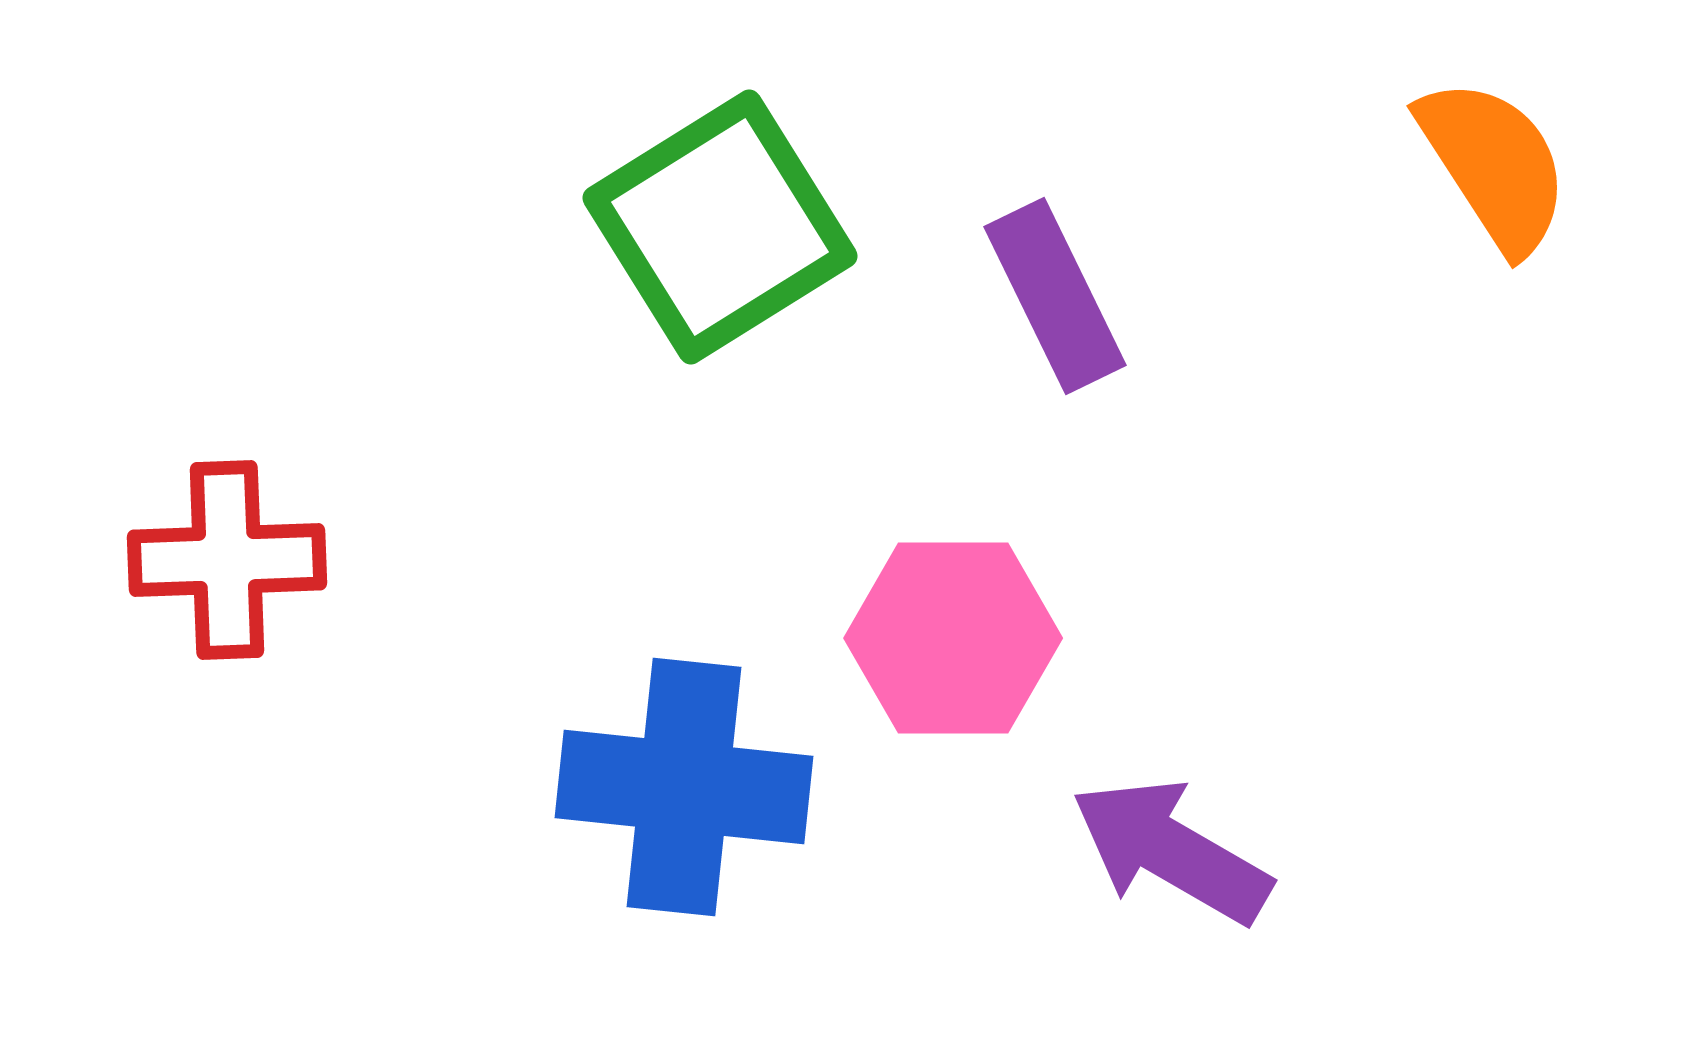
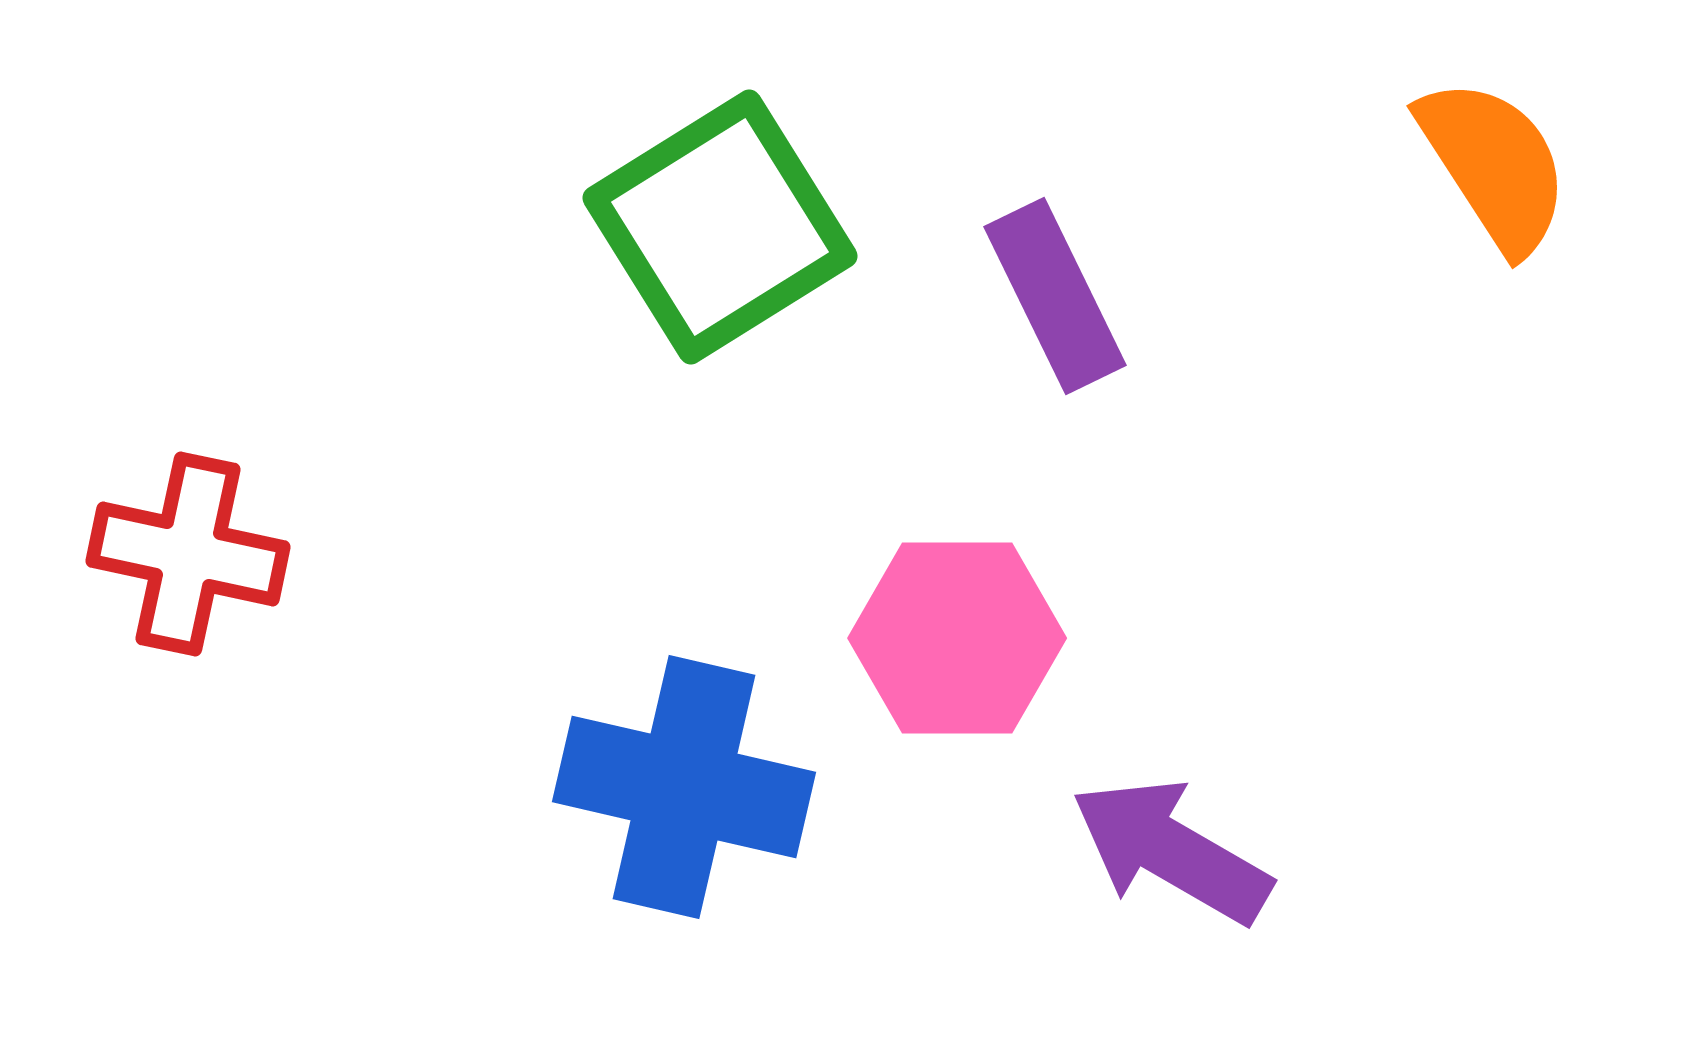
red cross: moved 39 px left, 6 px up; rotated 14 degrees clockwise
pink hexagon: moved 4 px right
blue cross: rotated 7 degrees clockwise
